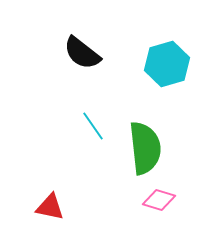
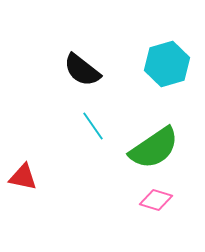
black semicircle: moved 17 px down
green semicircle: moved 9 px right; rotated 62 degrees clockwise
pink diamond: moved 3 px left
red triangle: moved 27 px left, 30 px up
